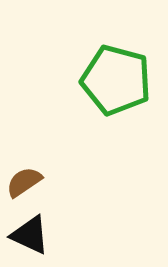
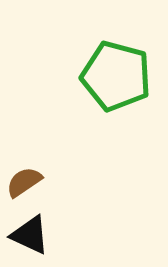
green pentagon: moved 4 px up
